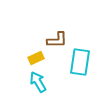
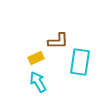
brown L-shape: moved 1 px right, 1 px down
